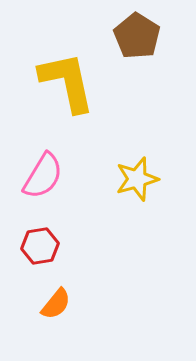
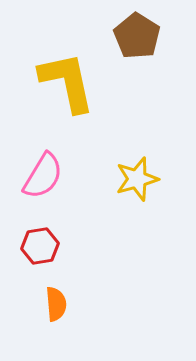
orange semicircle: rotated 44 degrees counterclockwise
